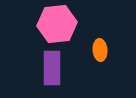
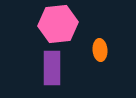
pink hexagon: moved 1 px right
